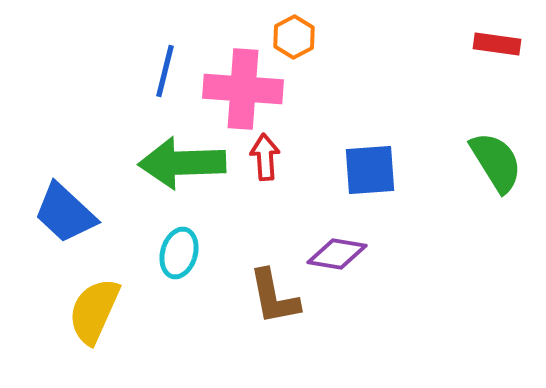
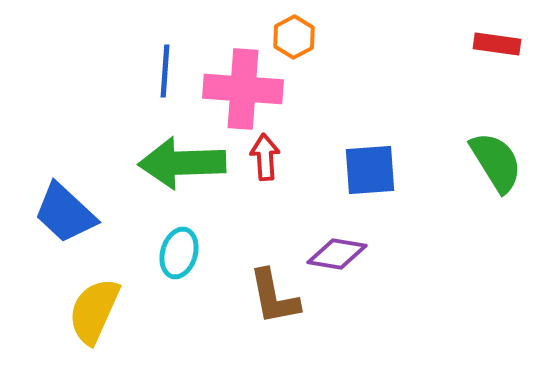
blue line: rotated 10 degrees counterclockwise
